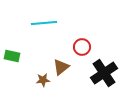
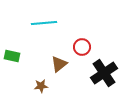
brown triangle: moved 2 px left, 3 px up
brown star: moved 2 px left, 6 px down
